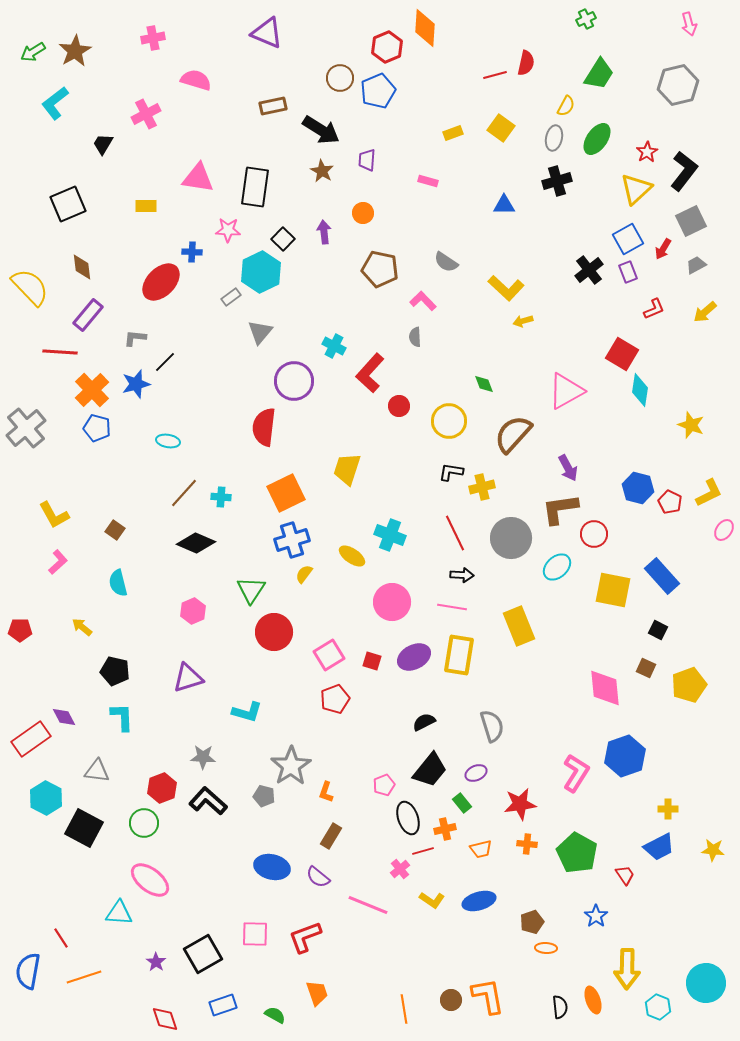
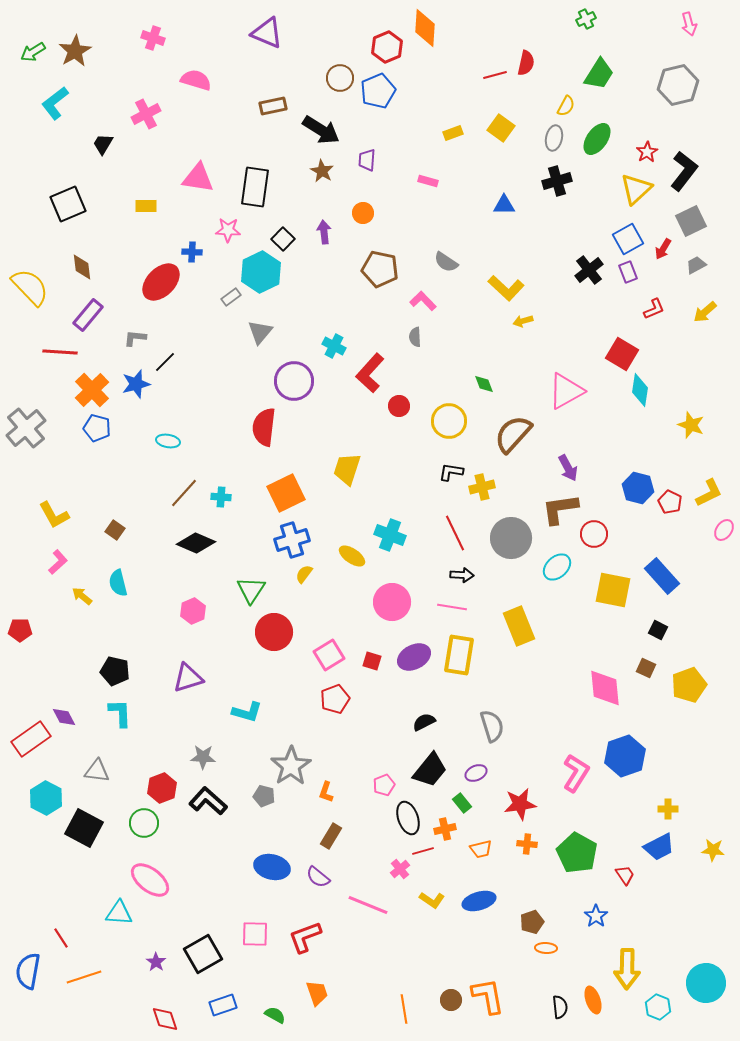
pink cross at (153, 38): rotated 30 degrees clockwise
yellow arrow at (82, 627): moved 31 px up
cyan L-shape at (122, 717): moved 2 px left, 4 px up
